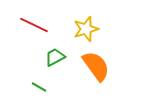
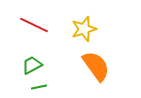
yellow star: moved 2 px left
green trapezoid: moved 23 px left, 8 px down
green line: rotated 42 degrees counterclockwise
